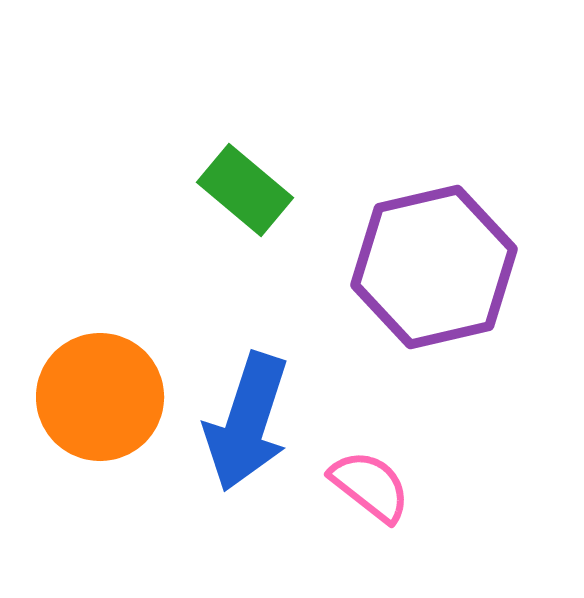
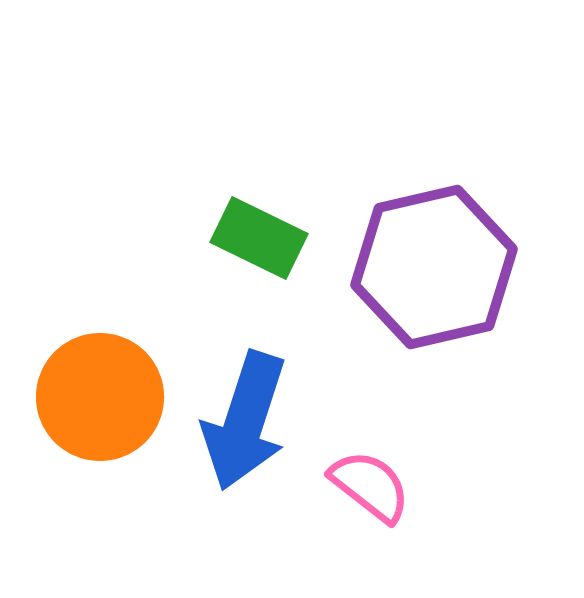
green rectangle: moved 14 px right, 48 px down; rotated 14 degrees counterclockwise
blue arrow: moved 2 px left, 1 px up
